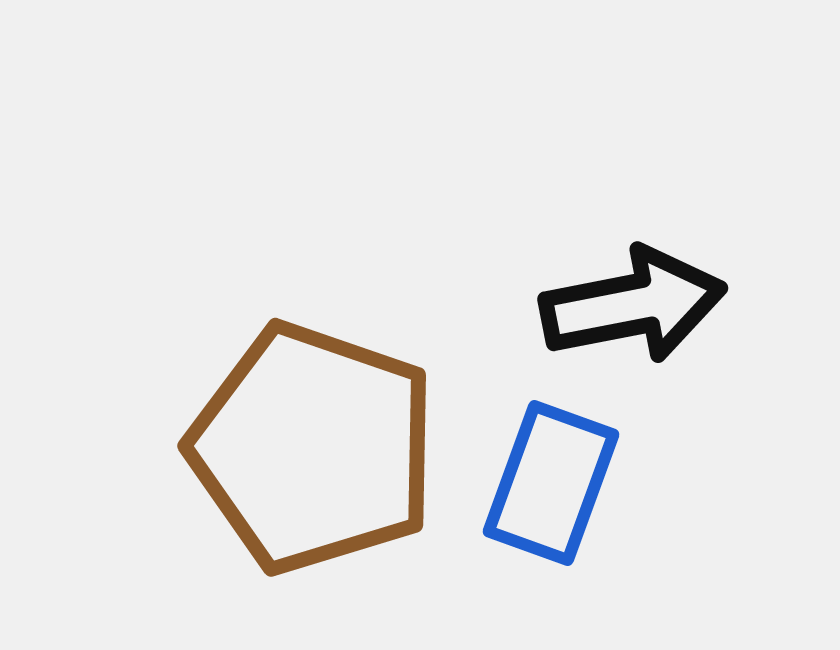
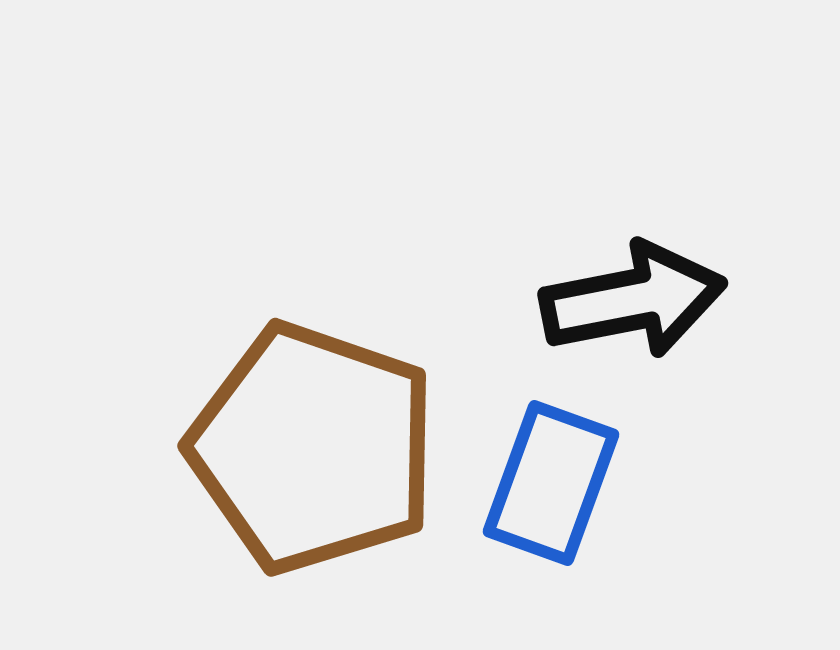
black arrow: moved 5 px up
